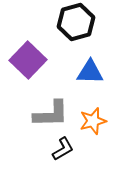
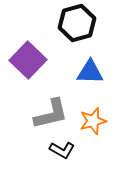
black hexagon: moved 1 px right, 1 px down
gray L-shape: rotated 12 degrees counterclockwise
black L-shape: moved 1 px left, 1 px down; rotated 60 degrees clockwise
